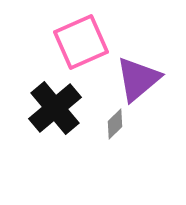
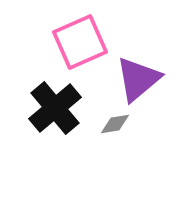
pink square: moved 1 px left
gray diamond: rotated 36 degrees clockwise
